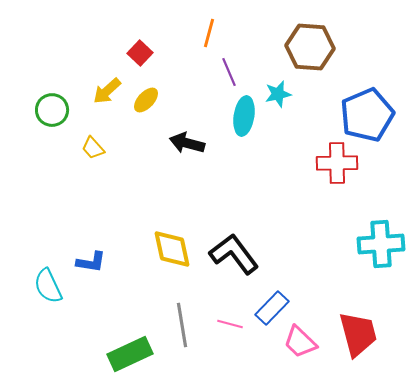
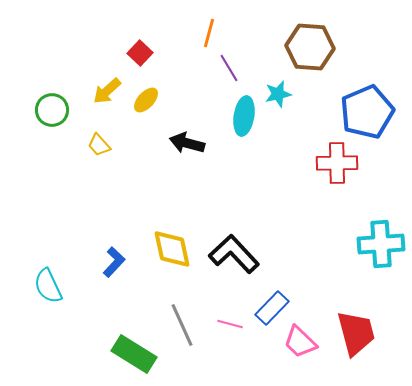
purple line: moved 4 px up; rotated 8 degrees counterclockwise
blue pentagon: moved 3 px up
yellow trapezoid: moved 6 px right, 3 px up
black L-shape: rotated 6 degrees counterclockwise
blue L-shape: moved 23 px right; rotated 56 degrees counterclockwise
gray line: rotated 15 degrees counterclockwise
red trapezoid: moved 2 px left, 1 px up
green rectangle: moved 4 px right; rotated 57 degrees clockwise
